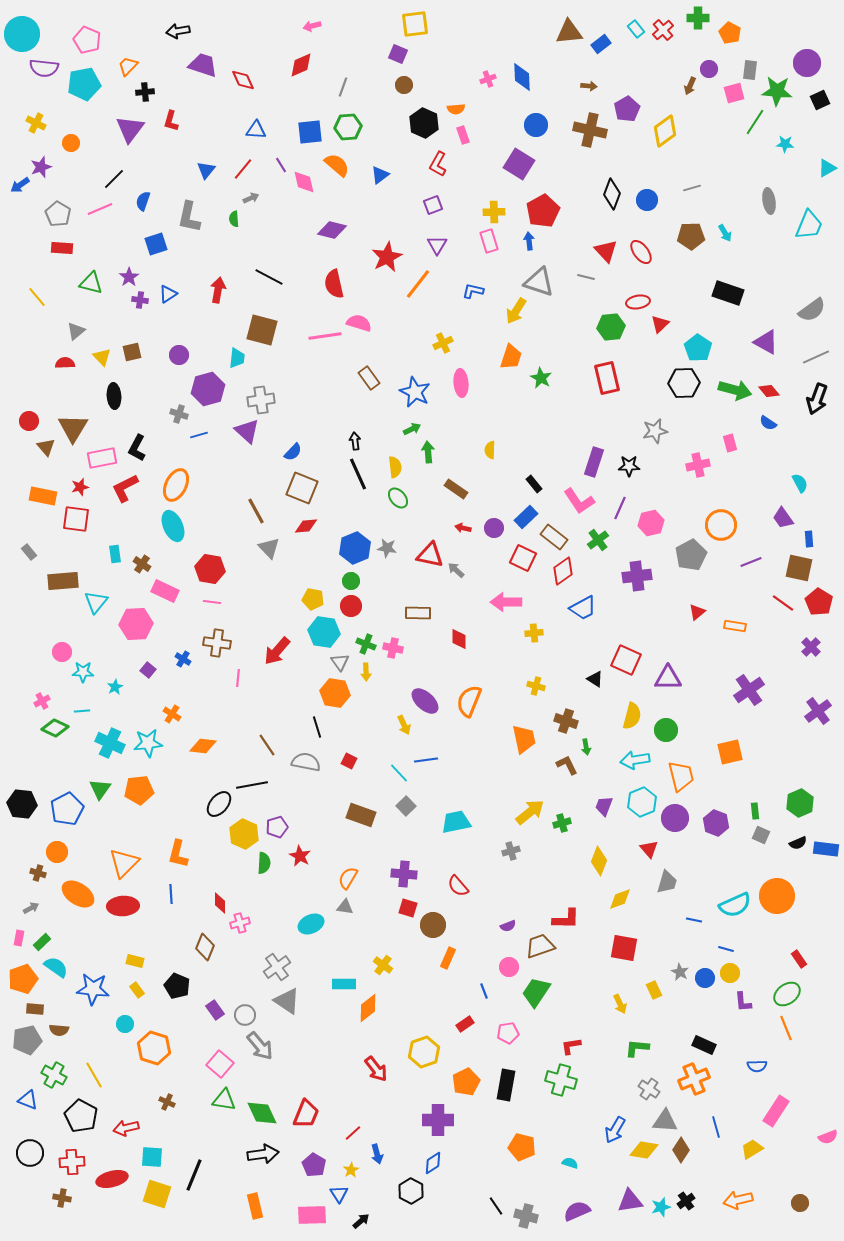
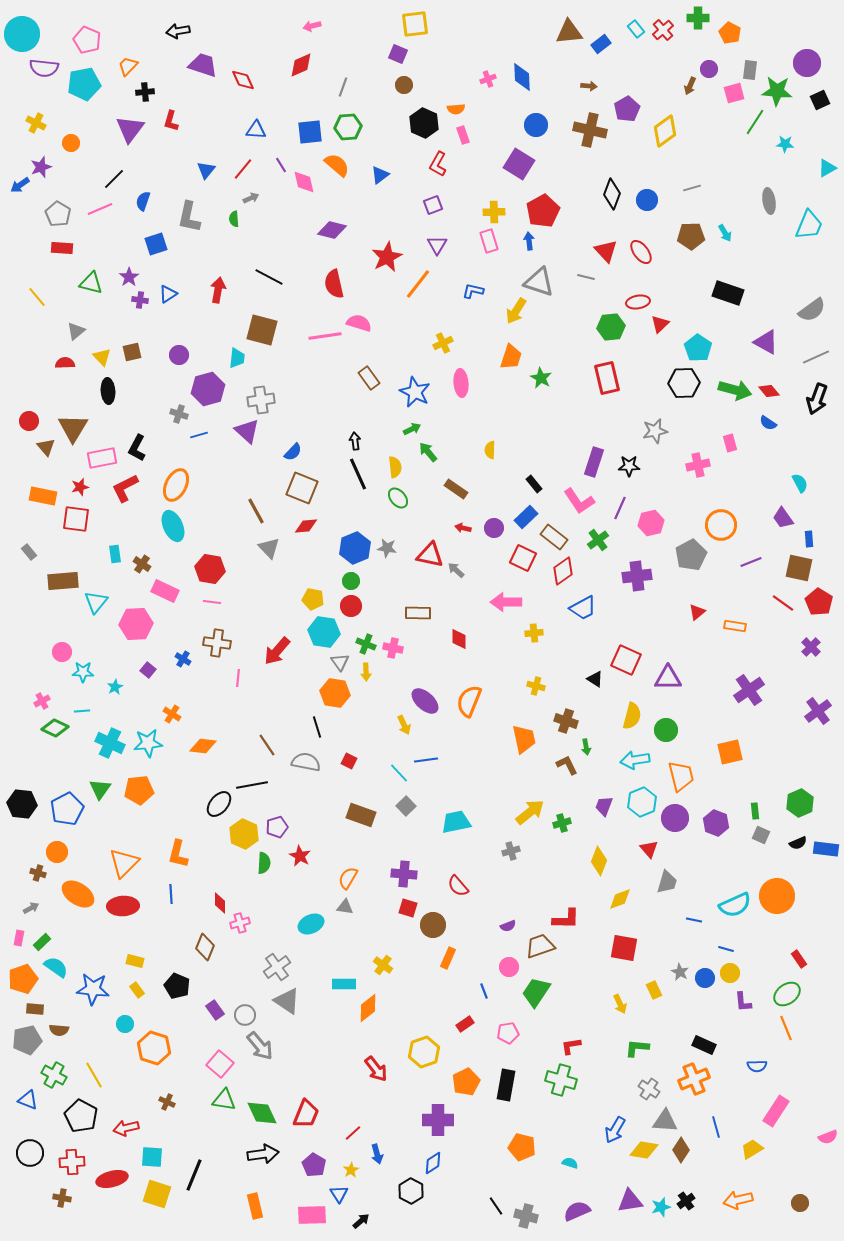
black ellipse at (114, 396): moved 6 px left, 5 px up
green arrow at (428, 452): rotated 35 degrees counterclockwise
